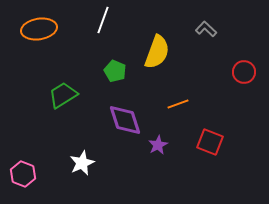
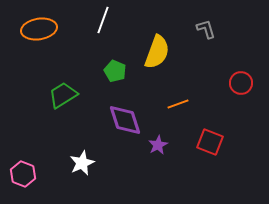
gray L-shape: rotated 30 degrees clockwise
red circle: moved 3 px left, 11 px down
